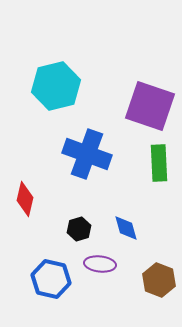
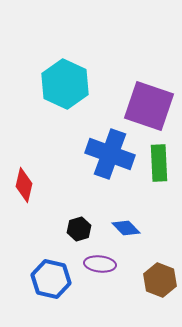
cyan hexagon: moved 9 px right, 2 px up; rotated 21 degrees counterclockwise
purple square: moved 1 px left
blue cross: moved 23 px right
red diamond: moved 1 px left, 14 px up
blue diamond: rotated 28 degrees counterclockwise
brown hexagon: moved 1 px right
